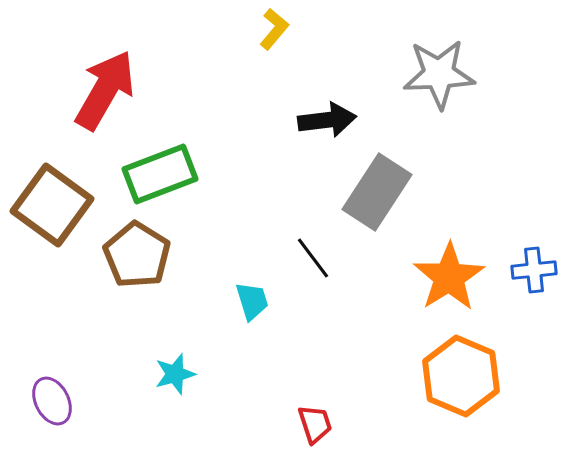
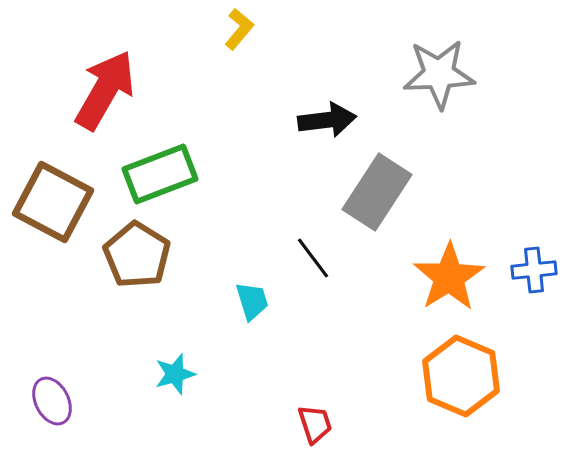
yellow L-shape: moved 35 px left
brown square: moved 1 px right, 3 px up; rotated 8 degrees counterclockwise
